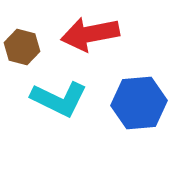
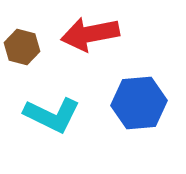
cyan L-shape: moved 7 px left, 16 px down
